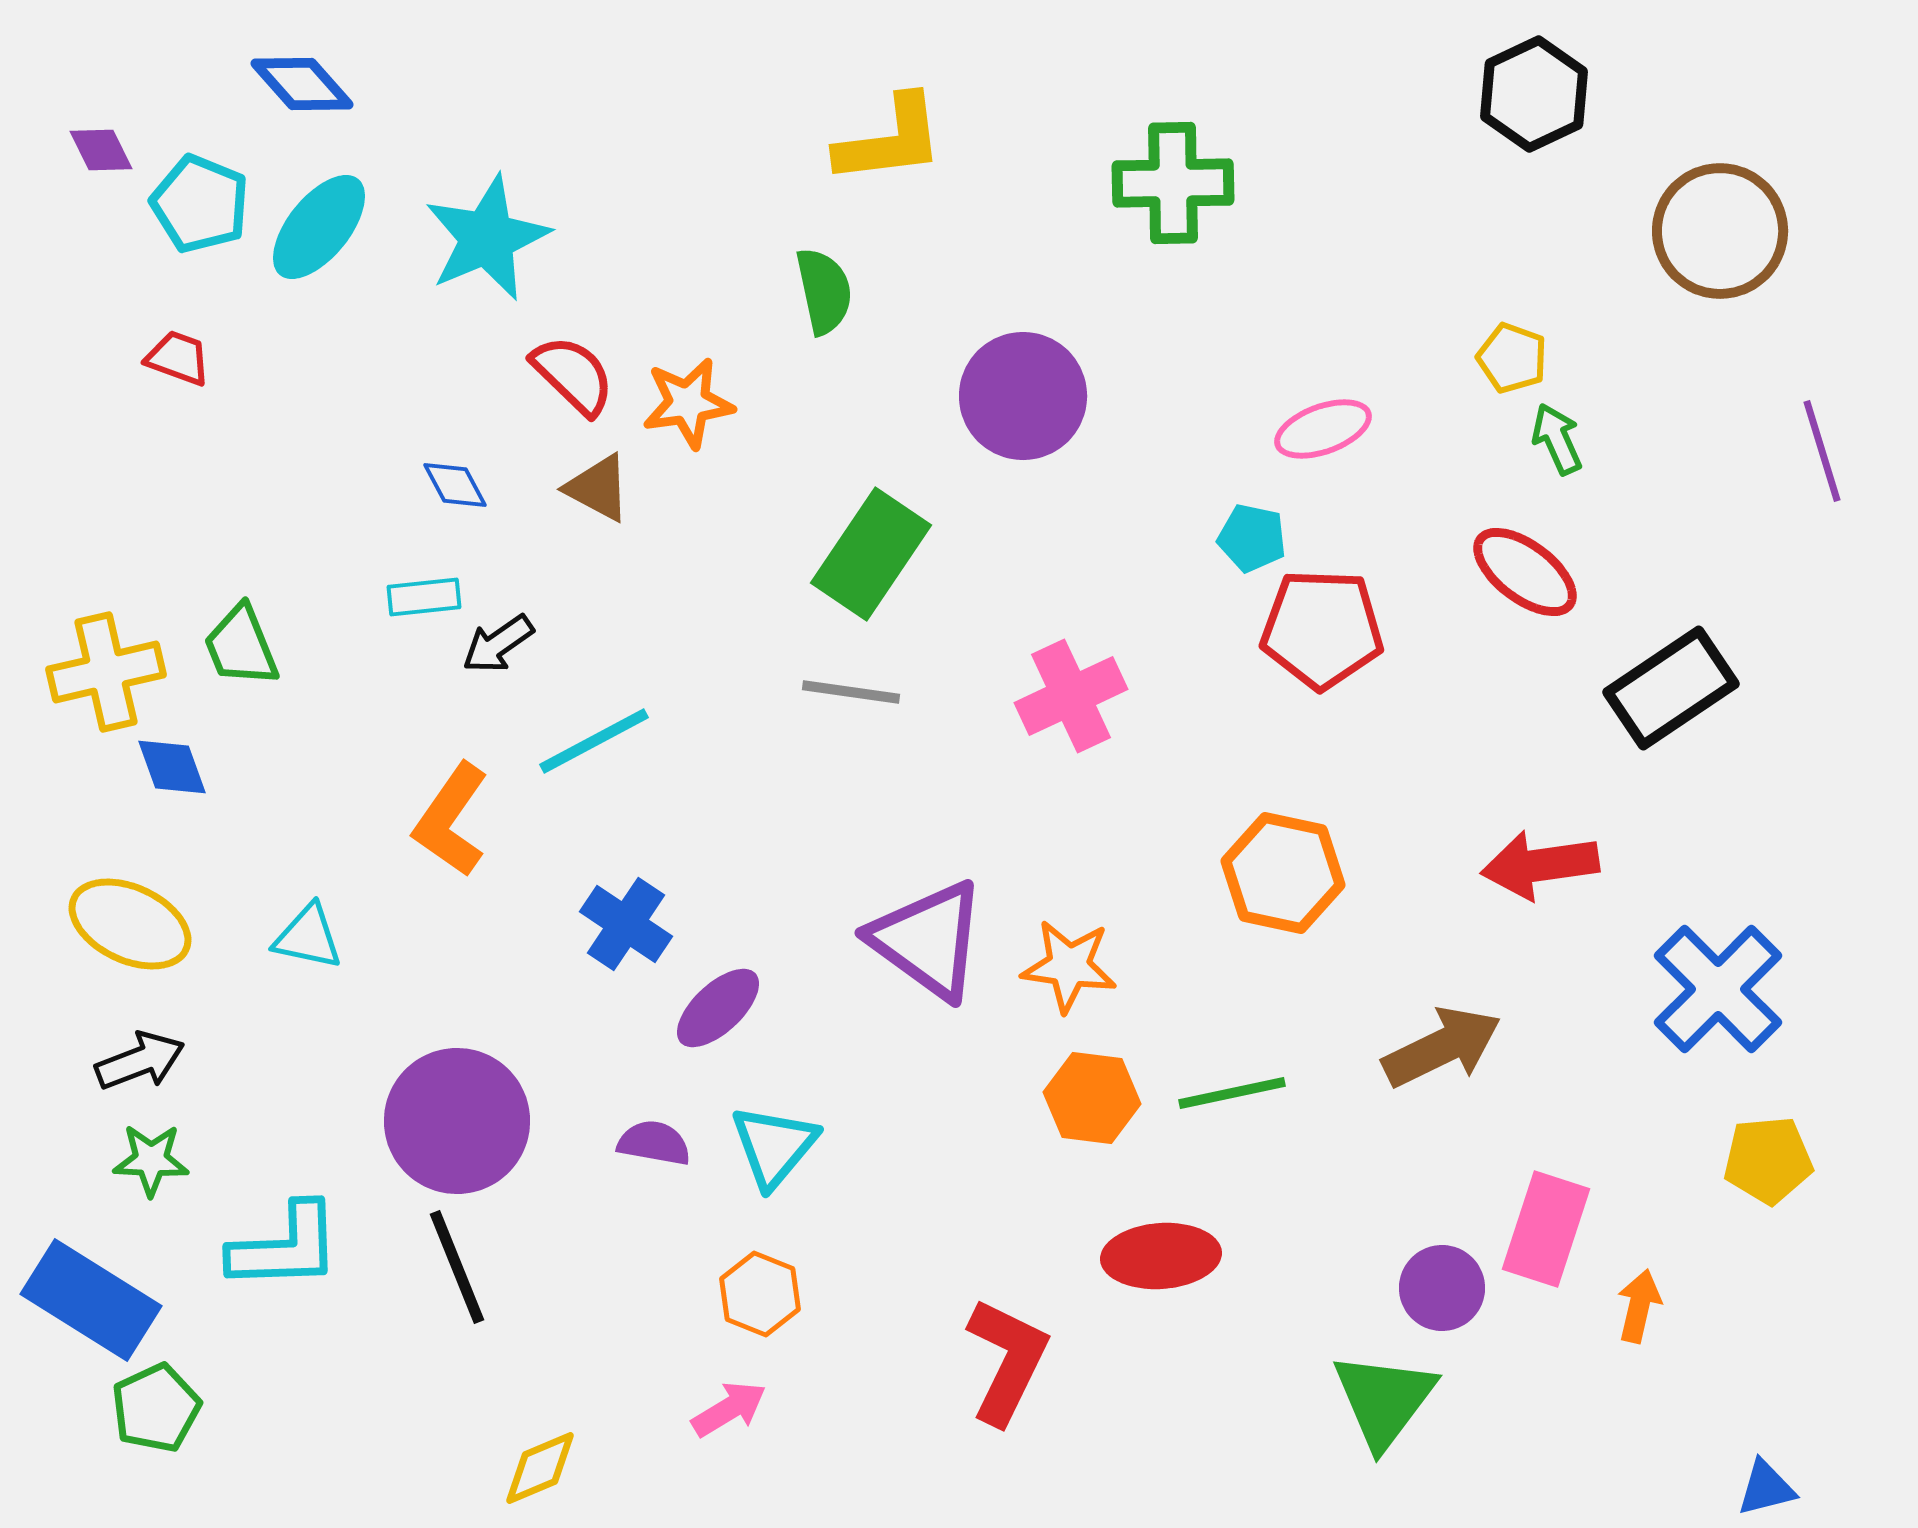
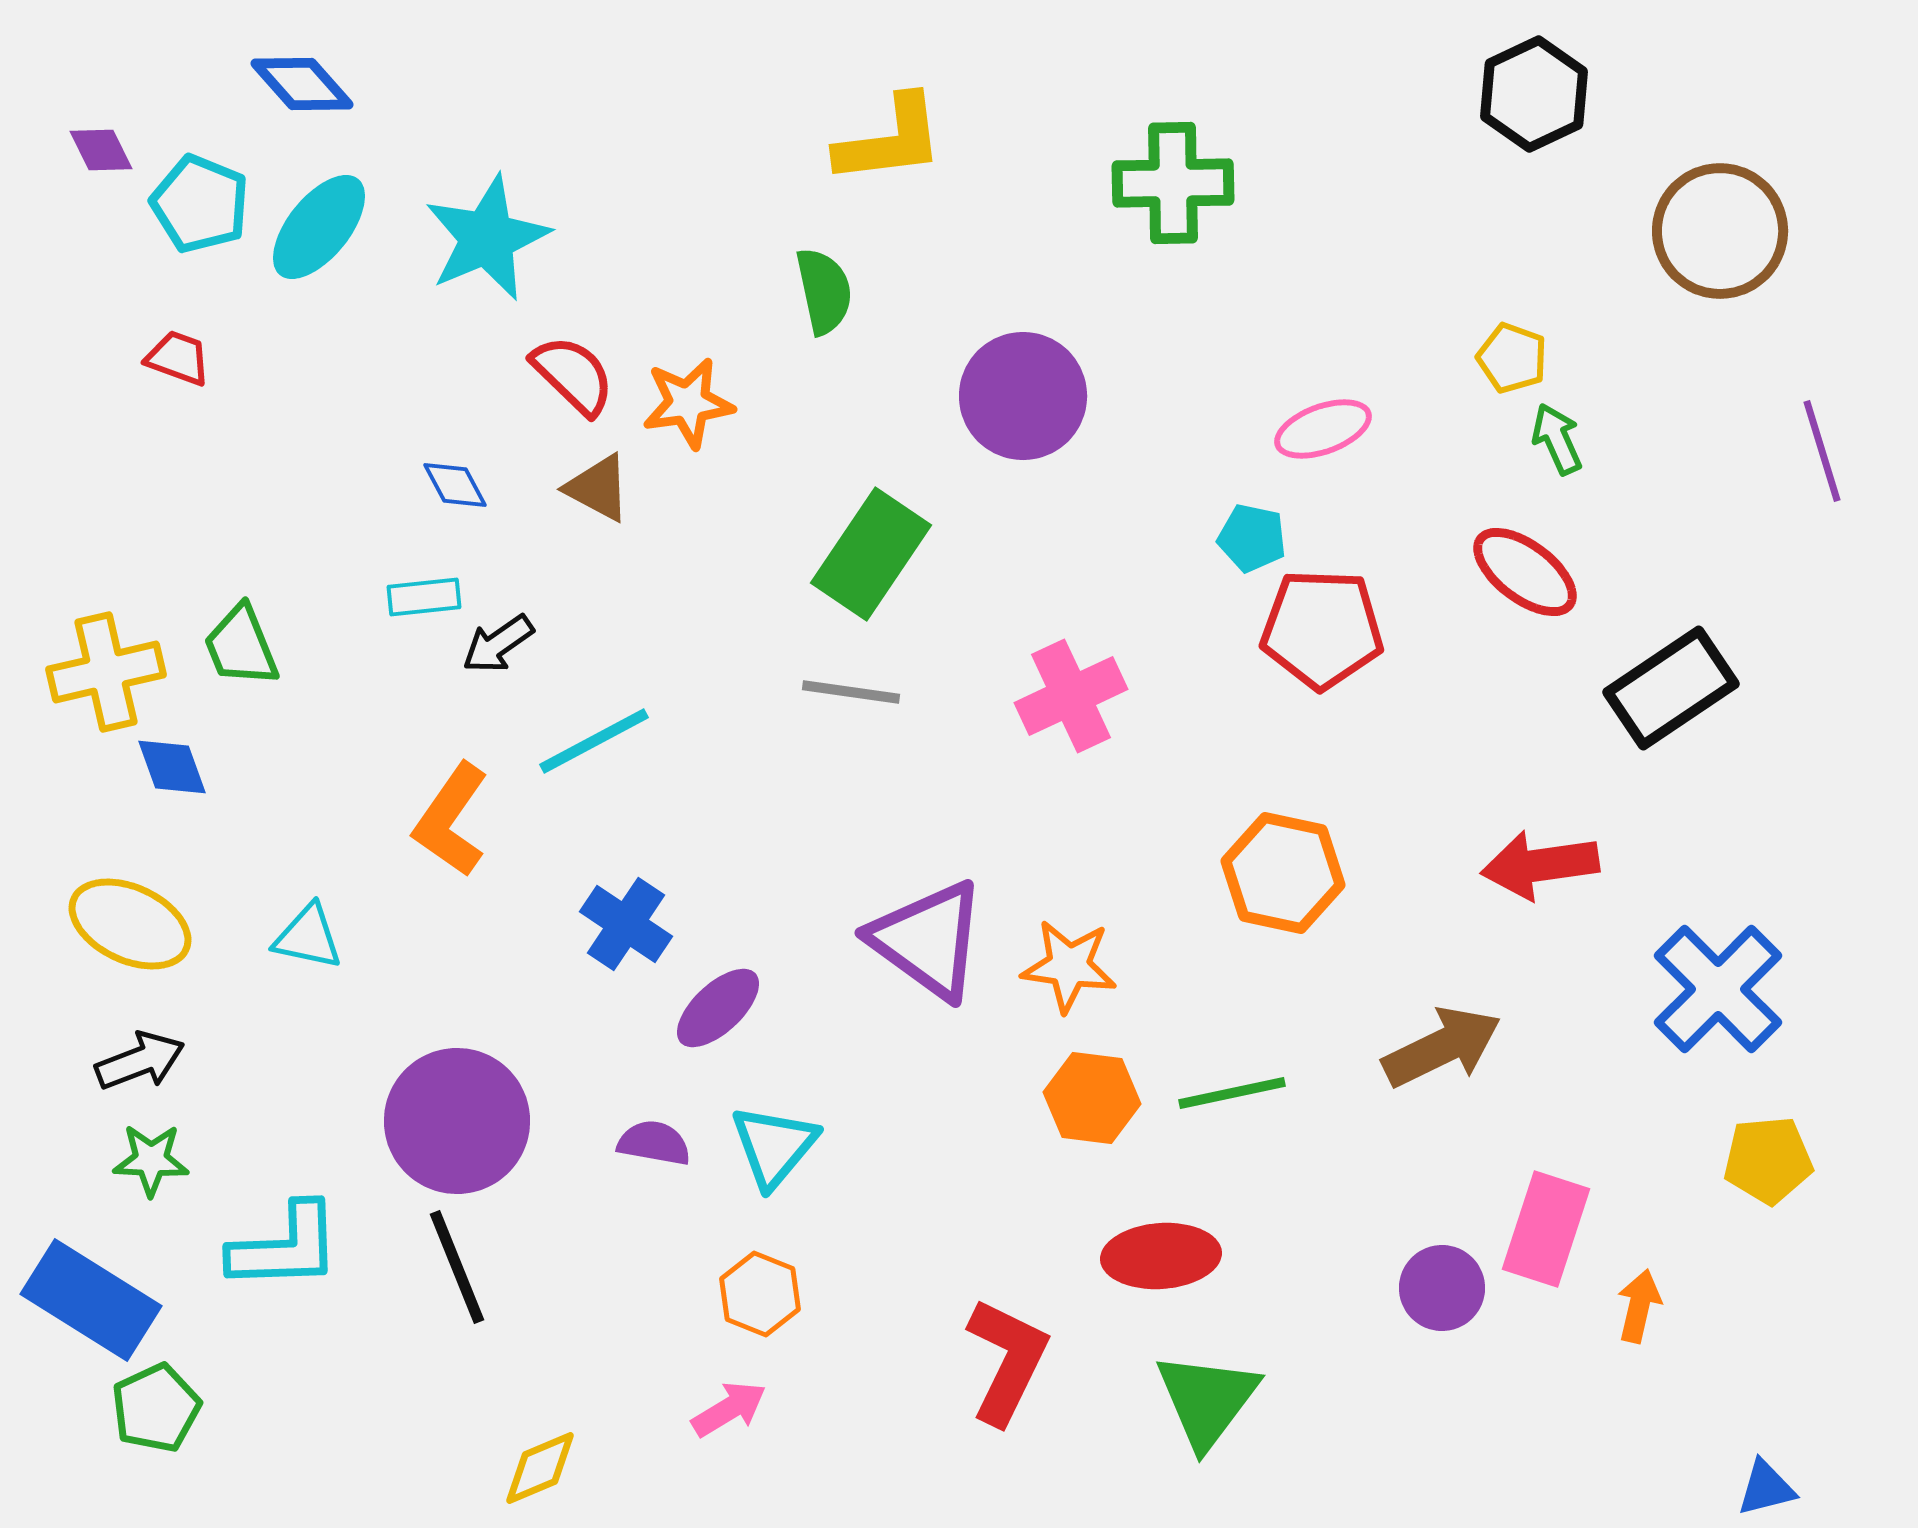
green triangle at (1384, 1400): moved 177 px left
